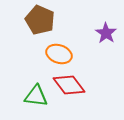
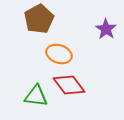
brown pentagon: moved 1 px left, 1 px up; rotated 20 degrees clockwise
purple star: moved 4 px up
